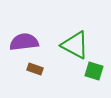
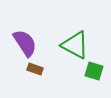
purple semicircle: moved 1 px right, 1 px down; rotated 64 degrees clockwise
